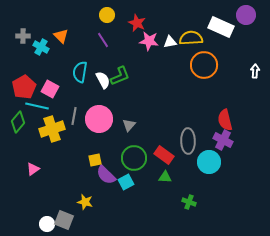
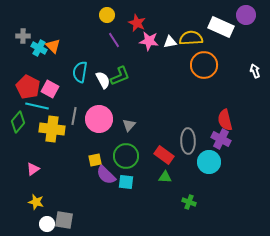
orange triangle: moved 8 px left, 10 px down
purple line: moved 11 px right
cyan cross: moved 2 px left, 1 px down
white arrow: rotated 24 degrees counterclockwise
red pentagon: moved 4 px right; rotated 15 degrees counterclockwise
yellow cross: rotated 25 degrees clockwise
purple cross: moved 2 px left, 1 px up
green circle: moved 8 px left, 2 px up
cyan square: rotated 35 degrees clockwise
yellow star: moved 49 px left
gray square: rotated 12 degrees counterclockwise
